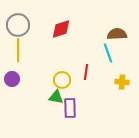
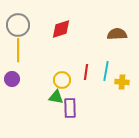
cyan line: moved 2 px left, 18 px down; rotated 30 degrees clockwise
